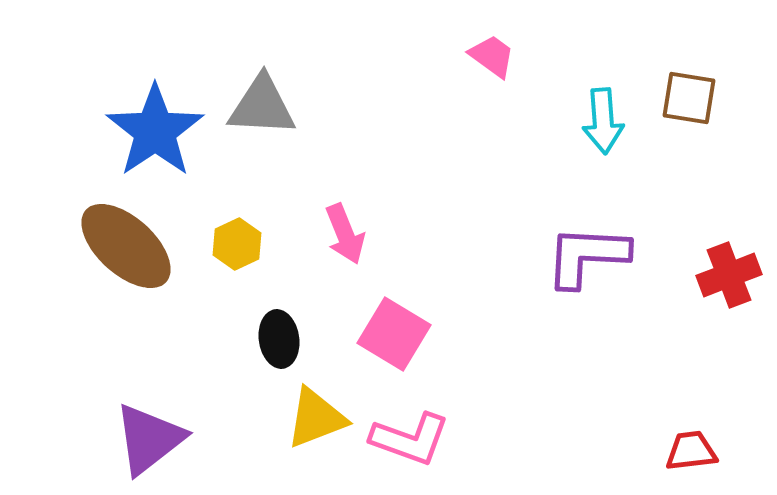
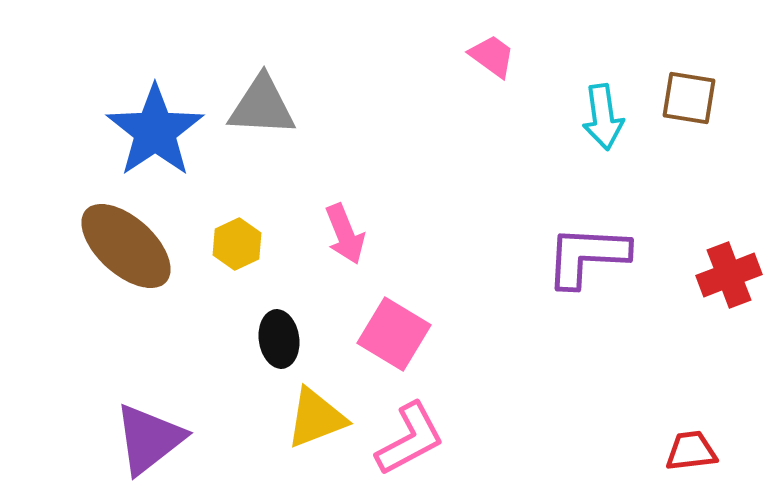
cyan arrow: moved 4 px up; rotated 4 degrees counterclockwise
pink L-shape: rotated 48 degrees counterclockwise
